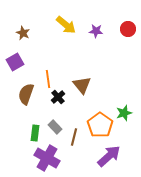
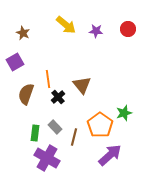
purple arrow: moved 1 px right, 1 px up
